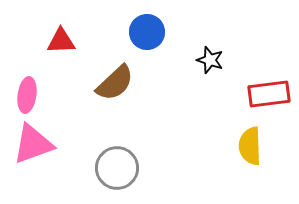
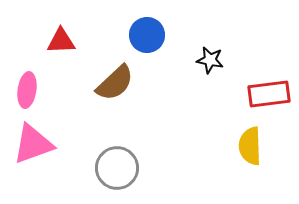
blue circle: moved 3 px down
black star: rotated 8 degrees counterclockwise
pink ellipse: moved 5 px up
